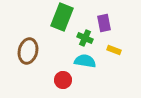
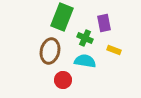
brown ellipse: moved 22 px right
